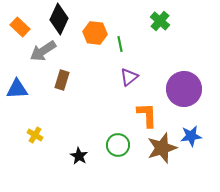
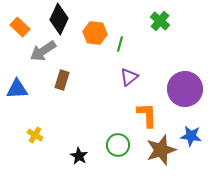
green line: rotated 28 degrees clockwise
purple circle: moved 1 px right
blue star: rotated 15 degrees clockwise
brown star: moved 1 px left, 2 px down
